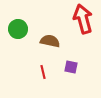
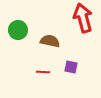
red arrow: moved 1 px up
green circle: moved 1 px down
red line: rotated 72 degrees counterclockwise
